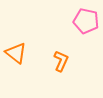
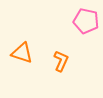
orange triangle: moved 6 px right; rotated 20 degrees counterclockwise
